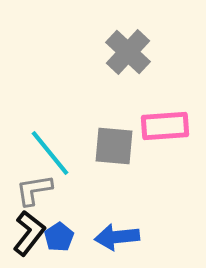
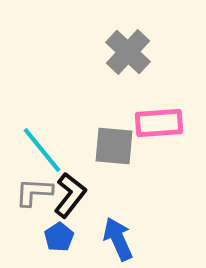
pink rectangle: moved 6 px left, 3 px up
cyan line: moved 8 px left, 3 px up
gray L-shape: moved 2 px down; rotated 12 degrees clockwise
black L-shape: moved 41 px right, 38 px up
blue arrow: moved 1 px right, 2 px down; rotated 72 degrees clockwise
